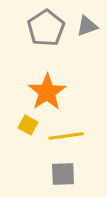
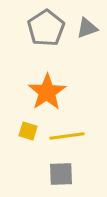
gray triangle: moved 2 px down
yellow square: moved 6 px down; rotated 12 degrees counterclockwise
yellow line: moved 1 px right
gray square: moved 2 px left
